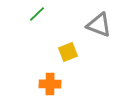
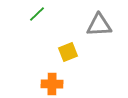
gray triangle: rotated 24 degrees counterclockwise
orange cross: moved 2 px right
